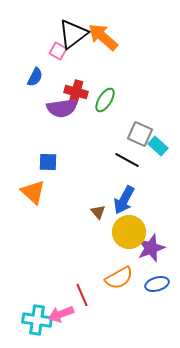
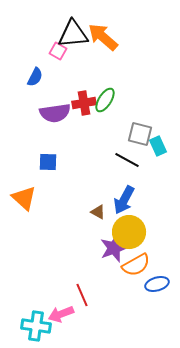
black triangle: rotated 32 degrees clockwise
red cross: moved 8 px right, 11 px down; rotated 25 degrees counterclockwise
purple semicircle: moved 7 px left, 5 px down
gray square: rotated 10 degrees counterclockwise
cyan rectangle: rotated 24 degrees clockwise
orange triangle: moved 9 px left, 6 px down
brown triangle: rotated 21 degrees counterclockwise
purple star: moved 37 px left
orange semicircle: moved 17 px right, 13 px up
cyan cross: moved 1 px left, 6 px down
